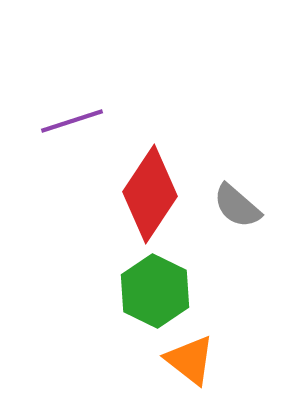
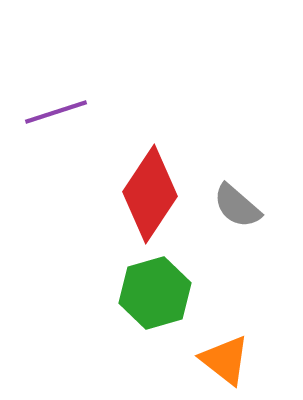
purple line: moved 16 px left, 9 px up
green hexagon: moved 2 px down; rotated 18 degrees clockwise
orange triangle: moved 35 px right
